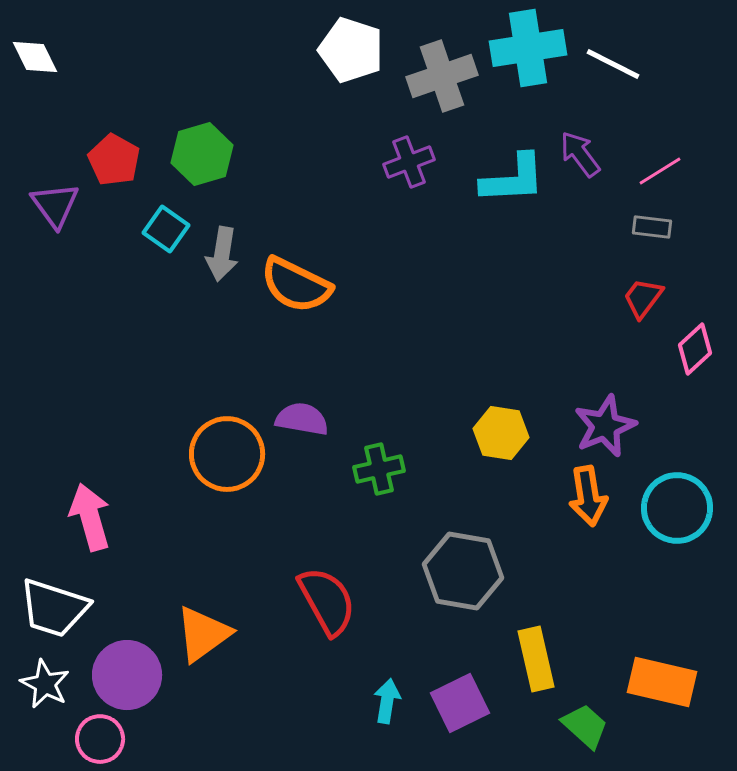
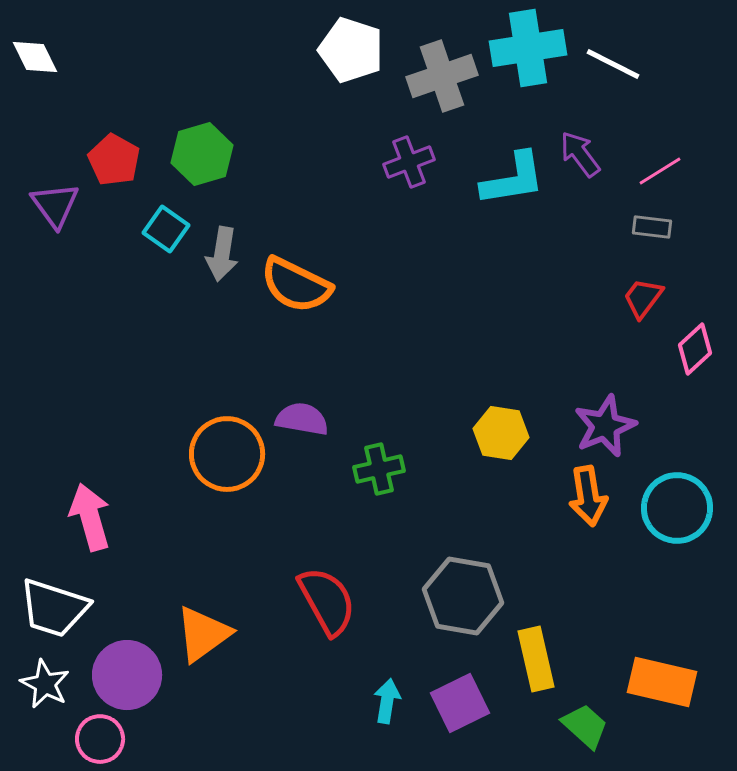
cyan L-shape: rotated 6 degrees counterclockwise
gray hexagon: moved 25 px down
